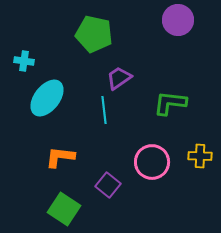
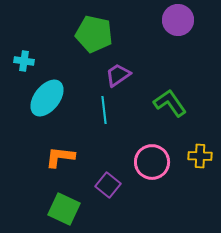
purple trapezoid: moved 1 px left, 3 px up
green L-shape: rotated 48 degrees clockwise
green square: rotated 8 degrees counterclockwise
